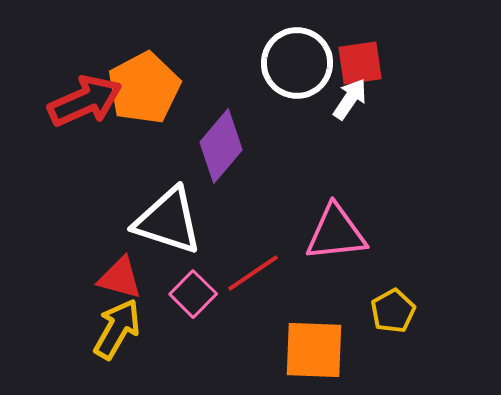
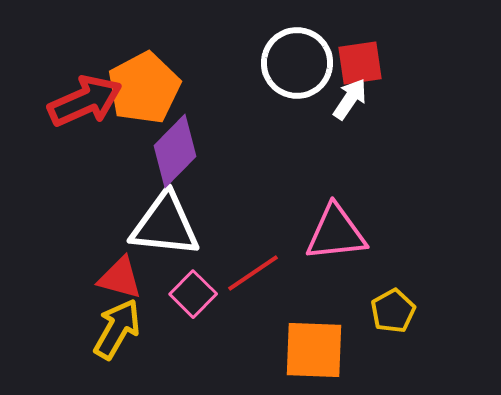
purple diamond: moved 46 px left, 5 px down; rotated 4 degrees clockwise
white triangle: moved 3 px left, 4 px down; rotated 12 degrees counterclockwise
